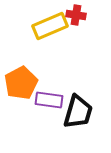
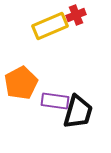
red cross: rotated 30 degrees counterclockwise
purple rectangle: moved 6 px right, 1 px down
